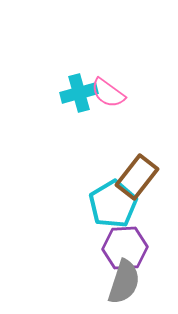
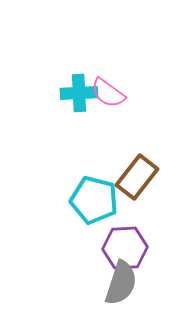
cyan cross: rotated 12 degrees clockwise
cyan pentagon: moved 19 px left, 4 px up; rotated 27 degrees counterclockwise
gray semicircle: moved 3 px left, 1 px down
